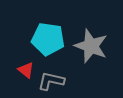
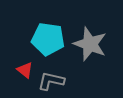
gray star: moved 1 px left, 2 px up
red triangle: moved 1 px left
